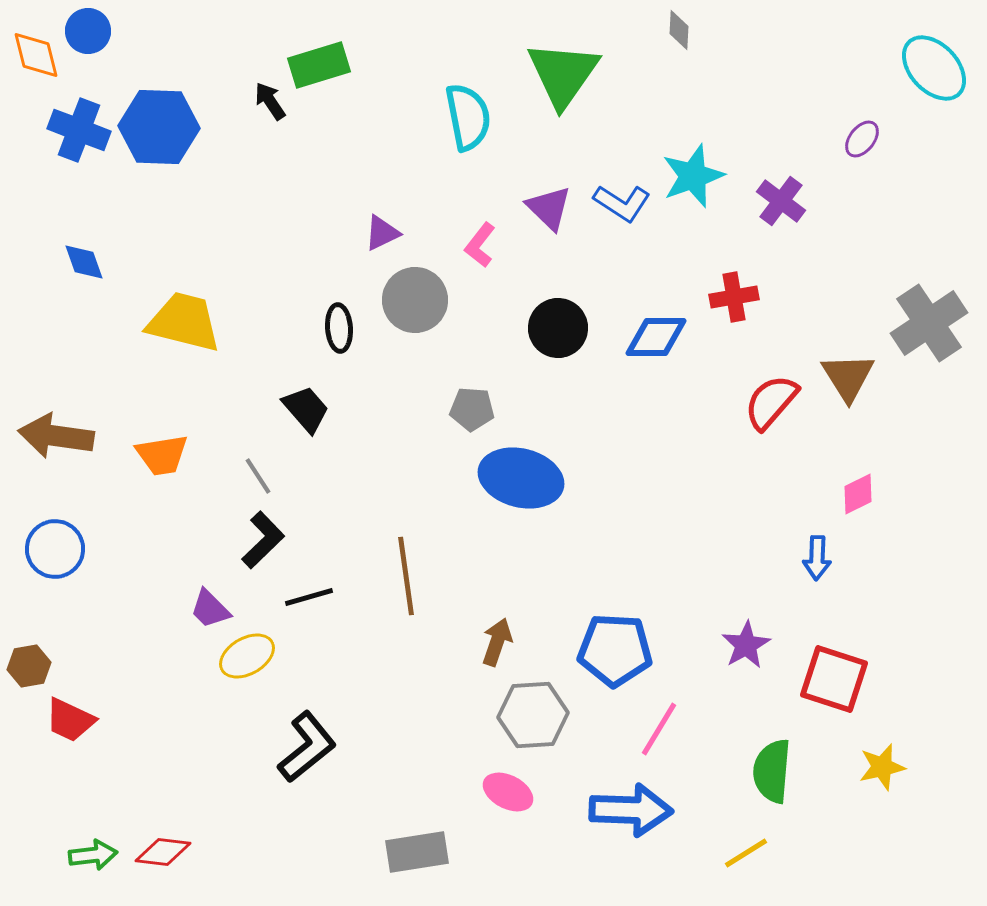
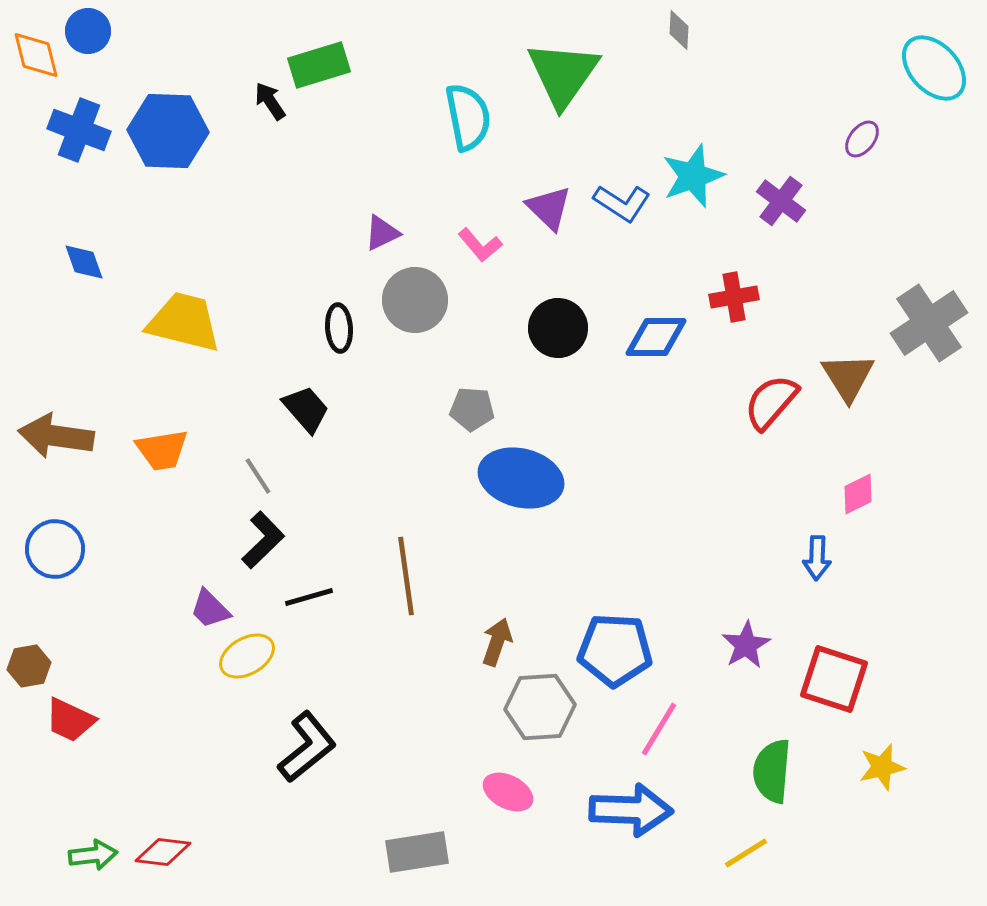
blue hexagon at (159, 127): moved 9 px right, 4 px down
pink L-shape at (480, 245): rotated 78 degrees counterclockwise
orange trapezoid at (162, 455): moved 5 px up
gray hexagon at (533, 715): moved 7 px right, 8 px up
